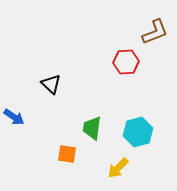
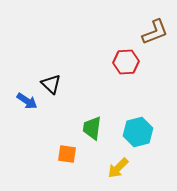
blue arrow: moved 13 px right, 16 px up
